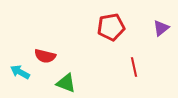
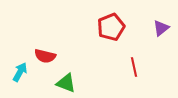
red pentagon: rotated 12 degrees counterclockwise
cyan arrow: rotated 90 degrees clockwise
